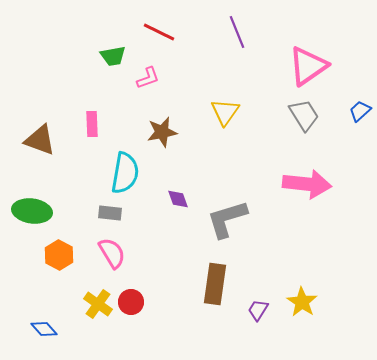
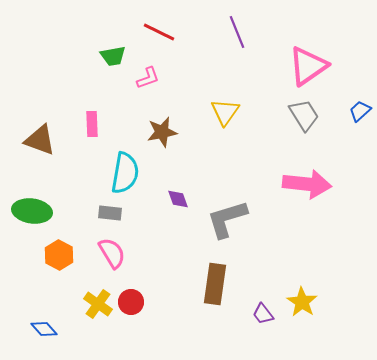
purple trapezoid: moved 5 px right, 4 px down; rotated 70 degrees counterclockwise
